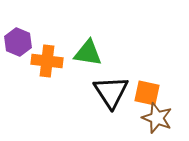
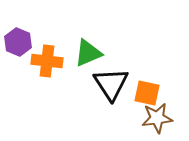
green triangle: rotated 32 degrees counterclockwise
black triangle: moved 8 px up
brown star: rotated 28 degrees counterclockwise
